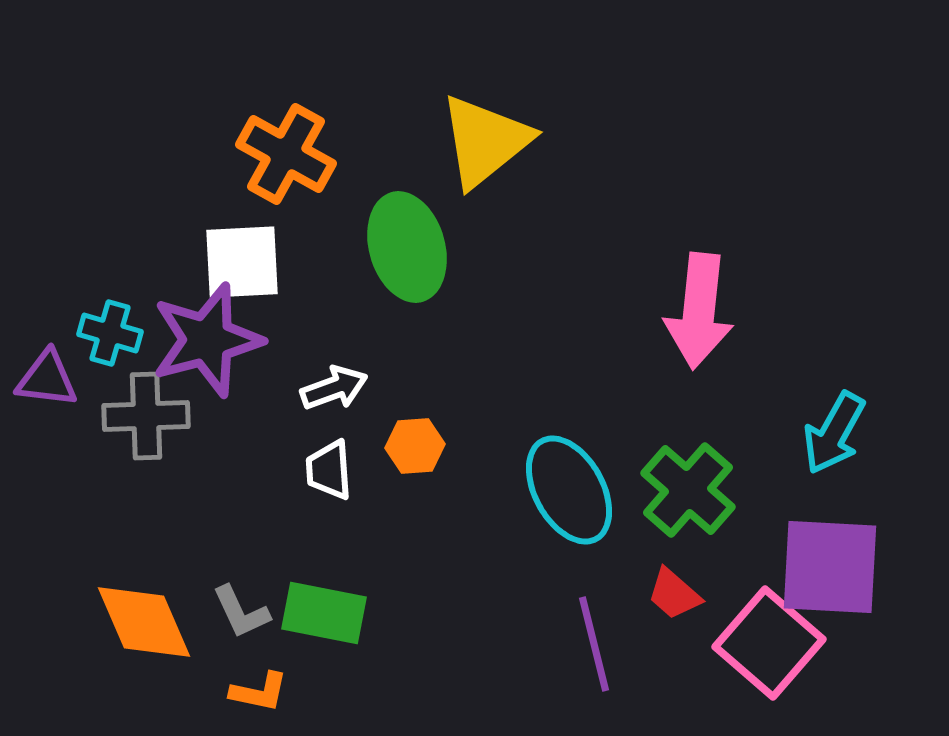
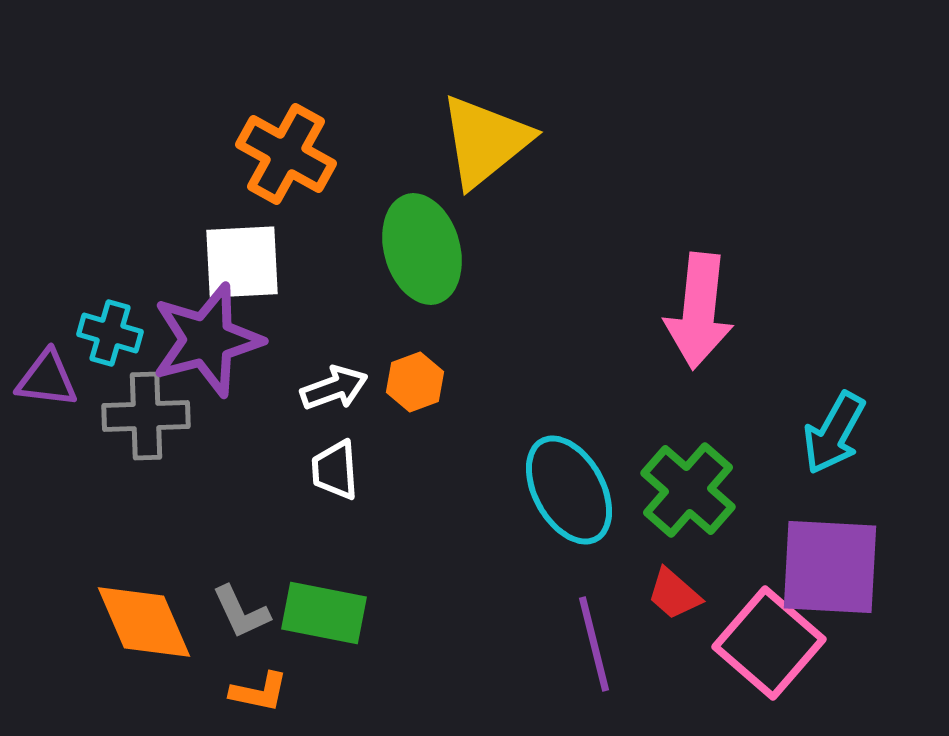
green ellipse: moved 15 px right, 2 px down
orange hexagon: moved 64 px up; rotated 16 degrees counterclockwise
white trapezoid: moved 6 px right
